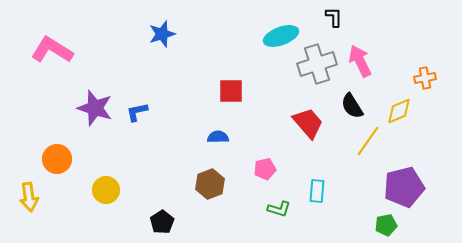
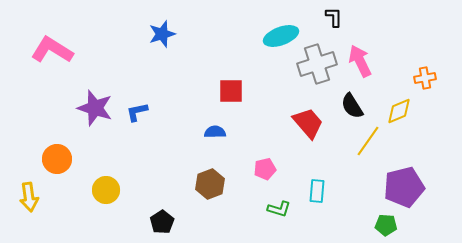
blue semicircle: moved 3 px left, 5 px up
green pentagon: rotated 15 degrees clockwise
